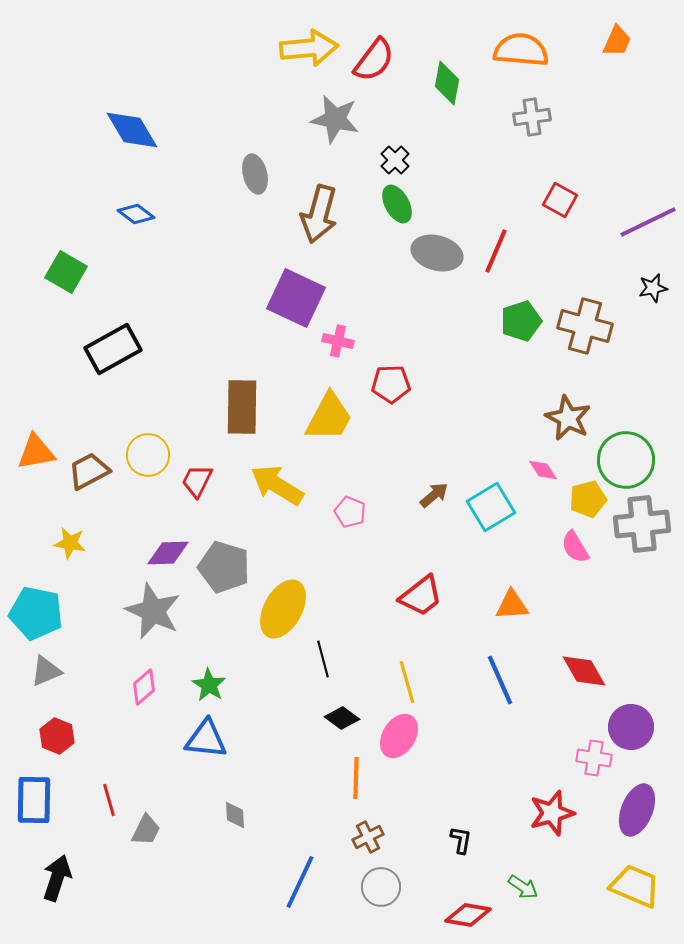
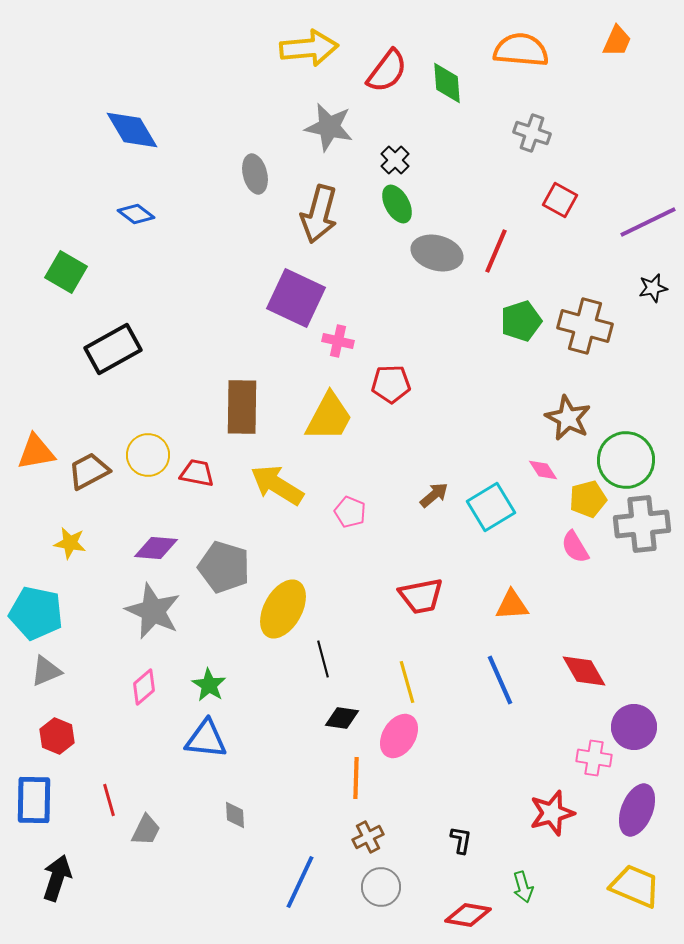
red semicircle at (374, 60): moved 13 px right, 11 px down
green diamond at (447, 83): rotated 15 degrees counterclockwise
gray cross at (532, 117): moved 16 px down; rotated 27 degrees clockwise
gray star at (335, 119): moved 6 px left, 8 px down
red trapezoid at (197, 481): moved 8 px up; rotated 75 degrees clockwise
purple diamond at (168, 553): moved 12 px left, 5 px up; rotated 6 degrees clockwise
red trapezoid at (421, 596): rotated 27 degrees clockwise
black diamond at (342, 718): rotated 28 degrees counterclockwise
purple circle at (631, 727): moved 3 px right
green arrow at (523, 887): rotated 40 degrees clockwise
